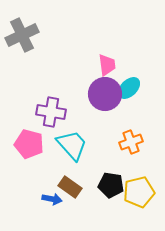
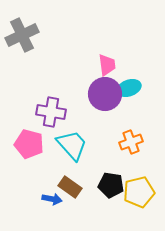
cyan ellipse: rotated 25 degrees clockwise
